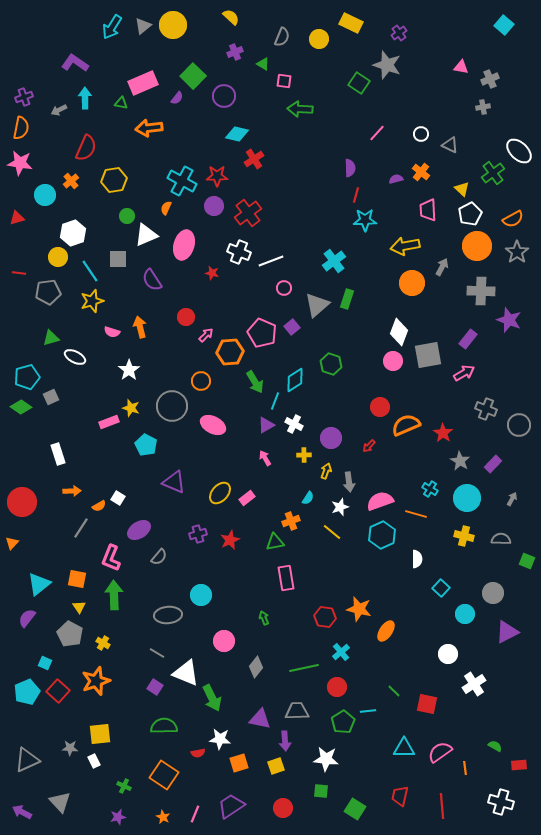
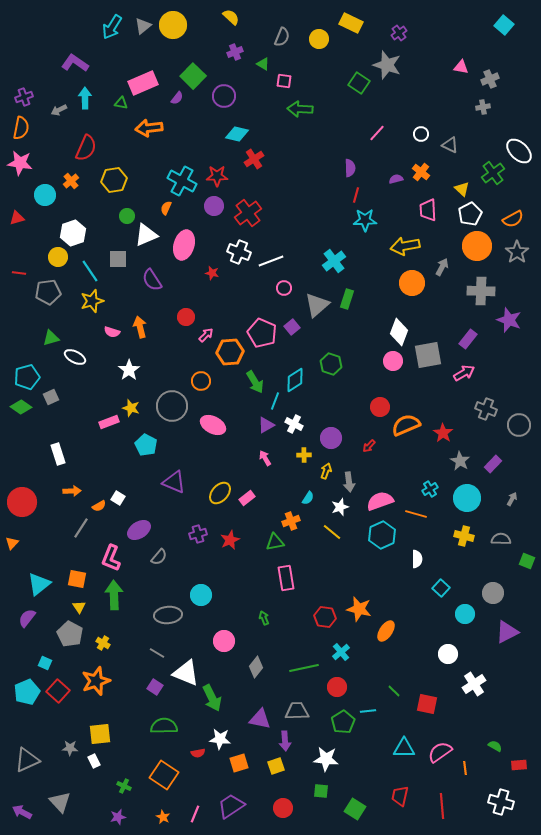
cyan cross at (430, 489): rotated 28 degrees clockwise
